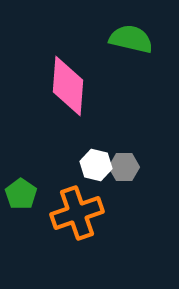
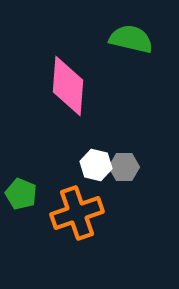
green pentagon: rotated 12 degrees counterclockwise
